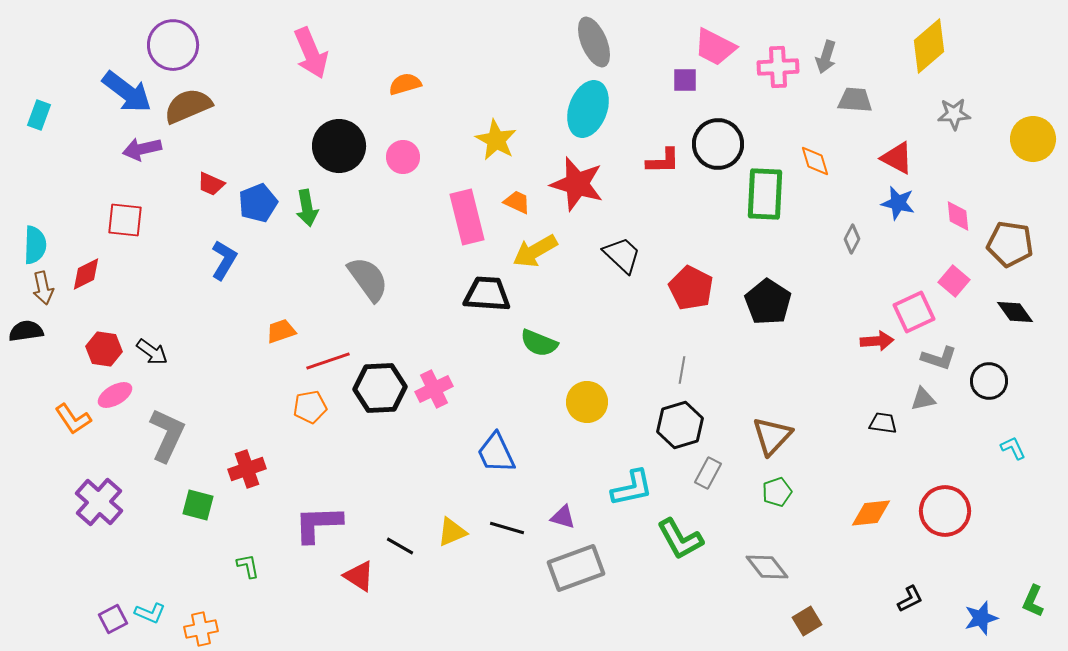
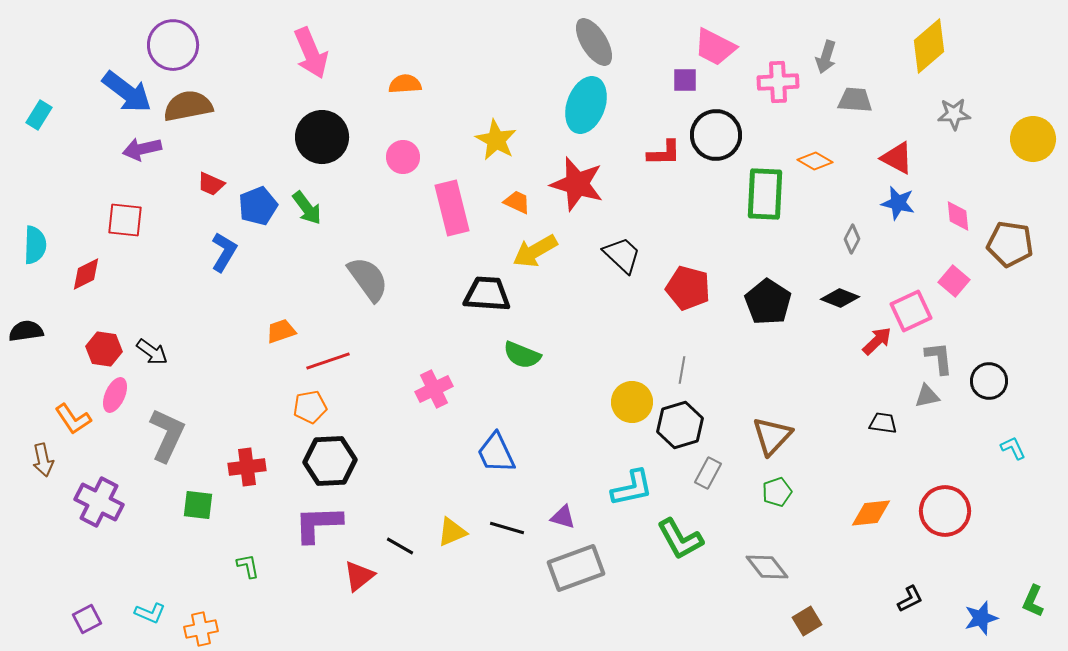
gray ellipse at (594, 42): rotated 9 degrees counterclockwise
pink cross at (778, 67): moved 15 px down
orange semicircle at (405, 84): rotated 12 degrees clockwise
brown semicircle at (188, 106): rotated 12 degrees clockwise
cyan ellipse at (588, 109): moved 2 px left, 4 px up
cyan rectangle at (39, 115): rotated 12 degrees clockwise
black circle at (718, 144): moved 2 px left, 9 px up
black circle at (339, 146): moved 17 px left, 9 px up
red L-shape at (663, 161): moved 1 px right, 8 px up
orange diamond at (815, 161): rotated 44 degrees counterclockwise
blue pentagon at (258, 203): moved 3 px down
green arrow at (307, 208): rotated 27 degrees counterclockwise
pink rectangle at (467, 217): moved 15 px left, 9 px up
blue L-shape at (224, 260): moved 8 px up
brown arrow at (43, 288): moved 172 px down
red pentagon at (691, 288): moved 3 px left; rotated 12 degrees counterclockwise
pink square at (914, 312): moved 3 px left, 1 px up
black diamond at (1015, 312): moved 175 px left, 14 px up; rotated 33 degrees counterclockwise
red arrow at (877, 341): rotated 40 degrees counterclockwise
green semicircle at (539, 343): moved 17 px left, 12 px down
gray L-shape at (939, 358): rotated 114 degrees counterclockwise
black hexagon at (380, 388): moved 50 px left, 73 px down
pink ellipse at (115, 395): rotated 36 degrees counterclockwise
gray triangle at (923, 399): moved 4 px right, 3 px up
yellow circle at (587, 402): moved 45 px right
red cross at (247, 469): moved 2 px up; rotated 12 degrees clockwise
purple cross at (99, 502): rotated 15 degrees counterclockwise
green square at (198, 505): rotated 8 degrees counterclockwise
red triangle at (359, 576): rotated 48 degrees clockwise
purple square at (113, 619): moved 26 px left
